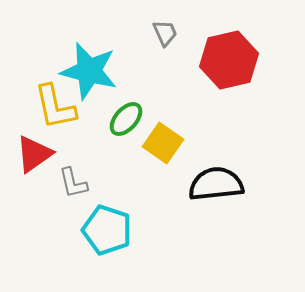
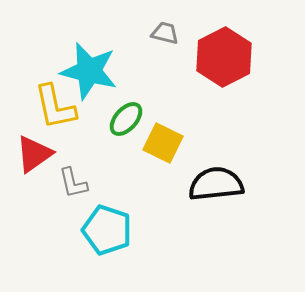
gray trapezoid: rotated 52 degrees counterclockwise
red hexagon: moved 5 px left, 3 px up; rotated 14 degrees counterclockwise
yellow square: rotated 9 degrees counterclockwise
